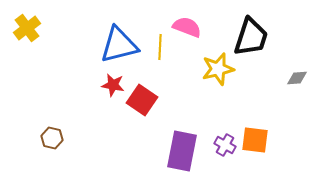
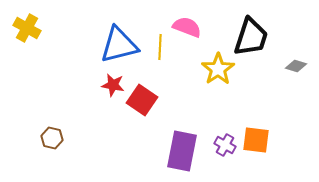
yellow cross: rotated 24 degrees counterclockwise
yellow star: rotated 20 degrees counterclockwise
gray diamond: moved 1 px left, 12 px up; rotated 20 degrees clockwise
orange square: moved 1 px right
